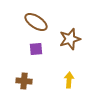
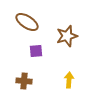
brown ellipse: moved 9 px left
brown star: moved 3 px left, 3 px up
purple square: moved 2 px down
